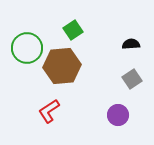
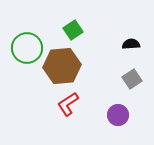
red L-shape: moved 19 px right, 7 px up
